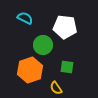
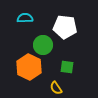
cyan semicircle: rotated 28 degrees counterclockwise
orange hexagon: moved 1 px left, 3 px up; rotated 15 degrees counterclockwise
